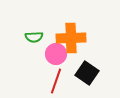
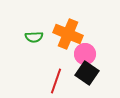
orange cross: moved 3 px left, 4 px up; rotated 24 degrees clockwise
pink circle: moved 29 px right
